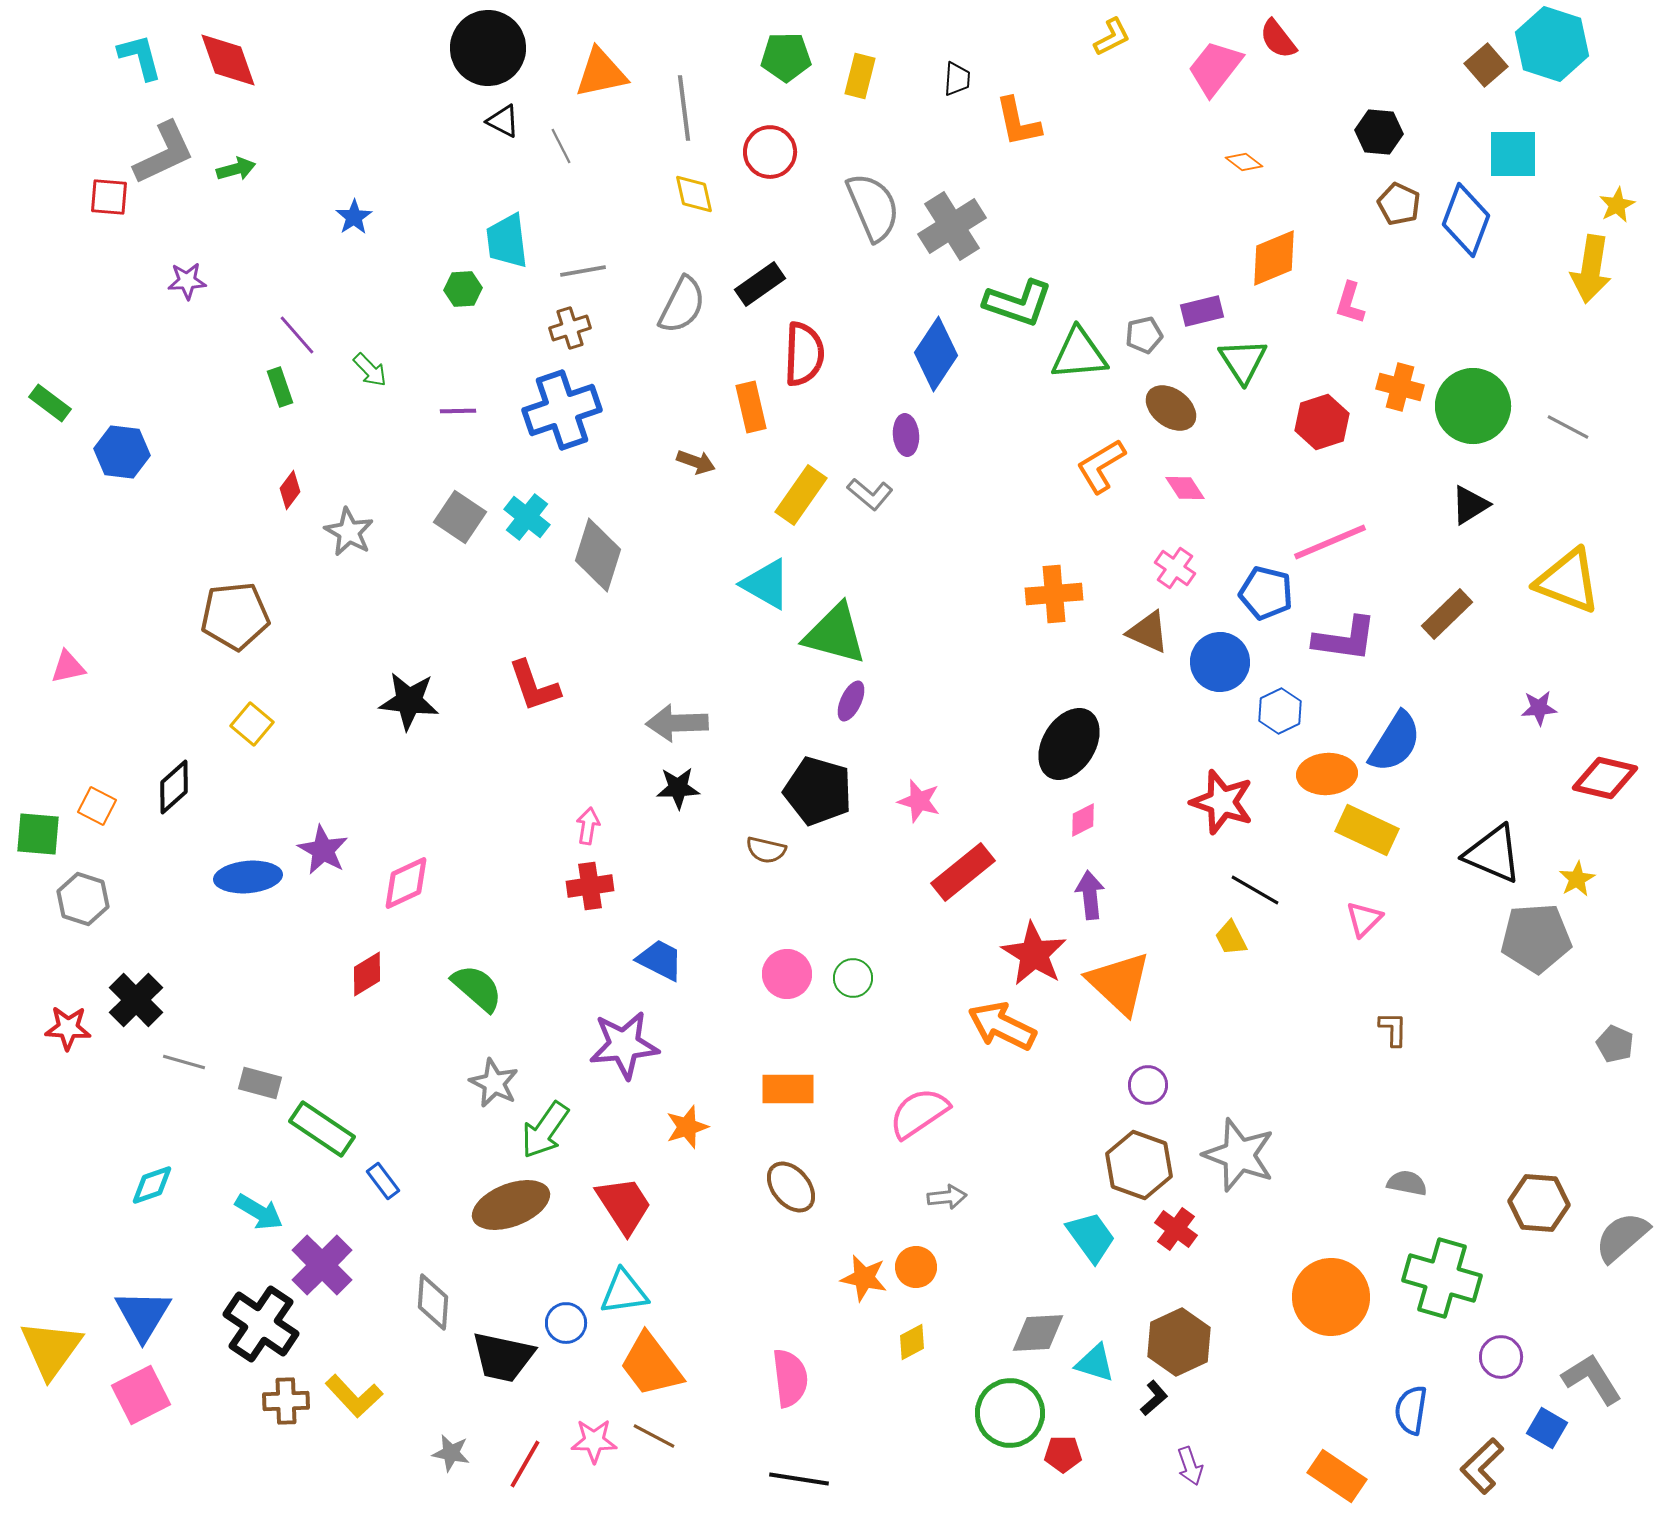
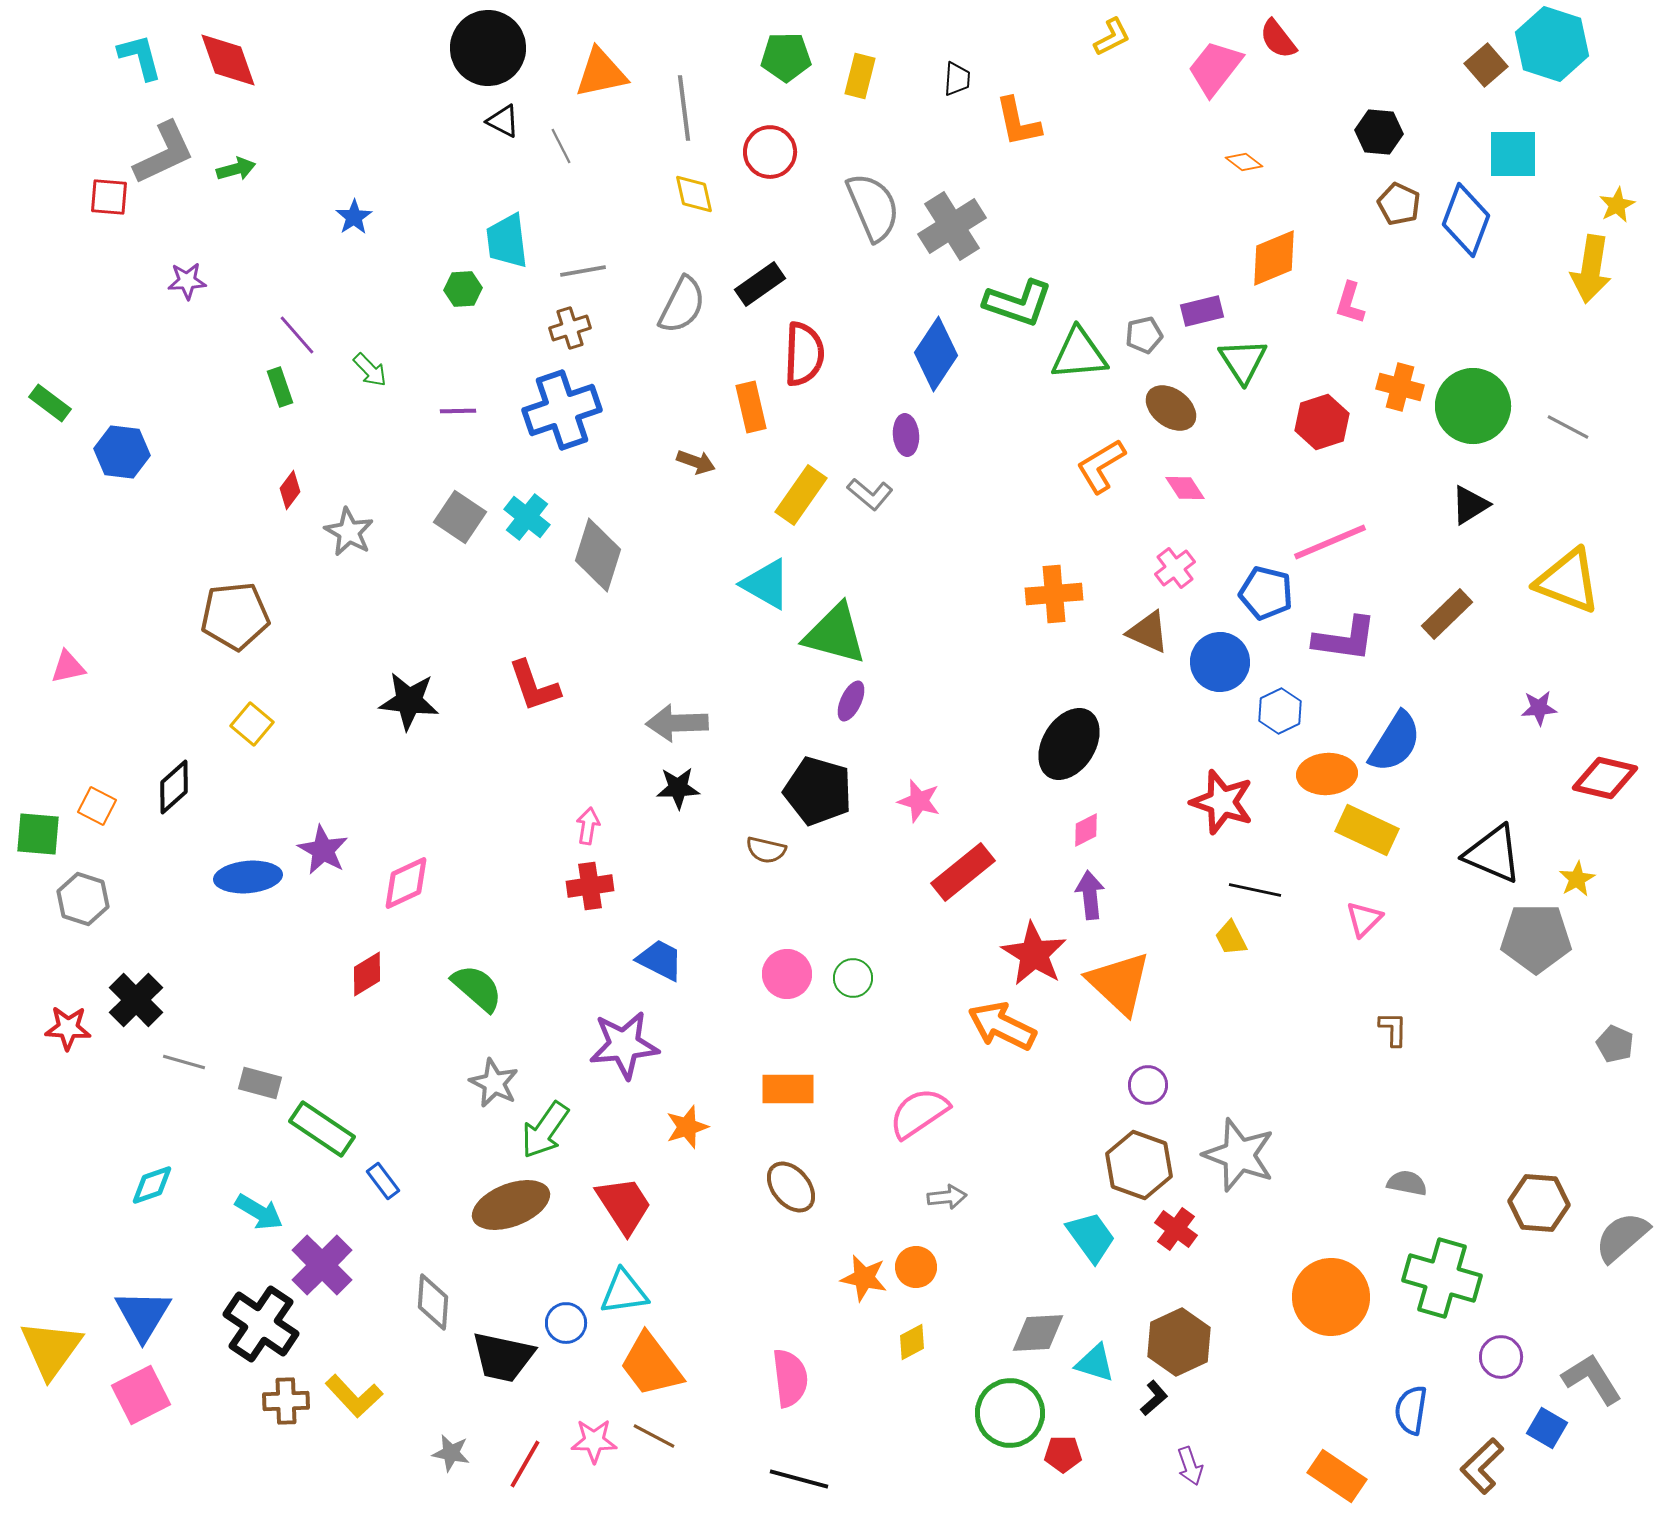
pink cross at (1175, 568): rotated 18 degrees clockwise
pink diamond at (1083, 820): moved 3 px right, 10 px down
black line at (1255, 890): rotated 18 degrees counterclockwise
gray pentagon at (1536, 938): rotated 4 degrees clockwise
black line at (799, 1479): rotated 6 degrees clockwise
